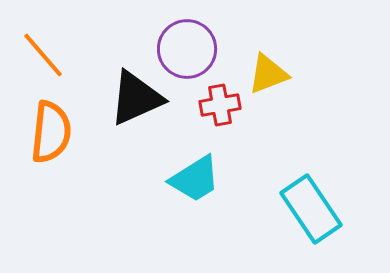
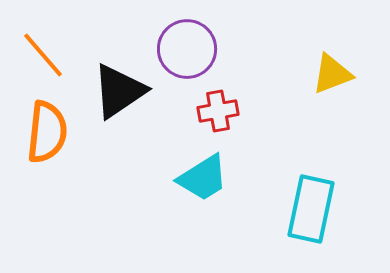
yellow triangle: moved 64 px right
black triangle: moved 17 px left, 7 px up; rotated 10 degrees counterclockwise
red cross: moved 2 px left, 6 px down
orange semicircle: moved 4 px left
cyan trapezoid: moved 8 px right, 1 px up
cyan rectangle: rotated 46 degrees clockwise
